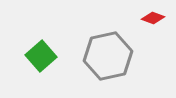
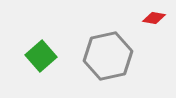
red diamond: moved 1 px right; rotated 10 degrees counterclockwise
